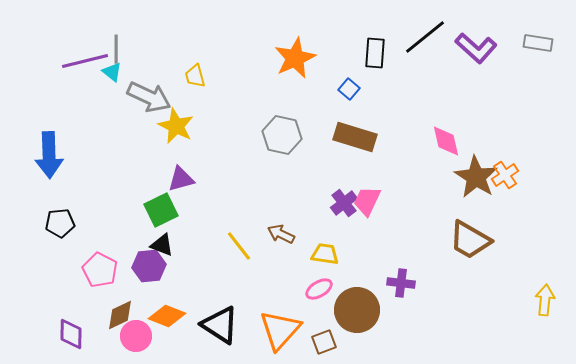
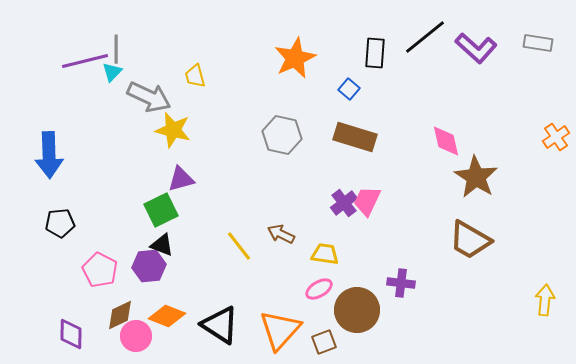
cyan triangle at (112, 72): rotated 35 degrees clockwise
yellow star at (176, 126): moved 3 px left, 4 px down; rotated 12 degrees counterclockwise
orange cross at (505, 175): moved 51 px right, 38 px up
